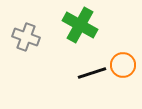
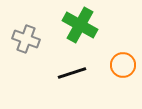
gray cross: moved 2 px down
black line: moved 20 px left
